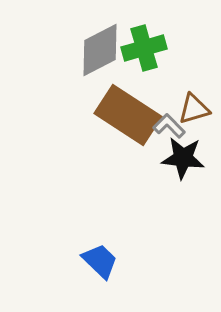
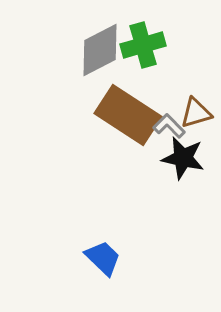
green cross: moved 1 px left, 3 px up
brown triangle: moved 2 px right, 4 px down
black star: rotated 6 degrees clockwise
blue trapezoid: moved 3 px right, 3 px up
